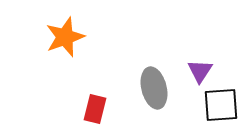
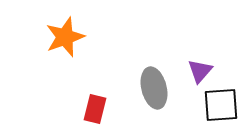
purple triangle: rotated 8 degrees clockwise
